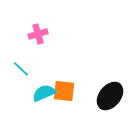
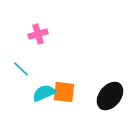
orange square: moved 1 px down
